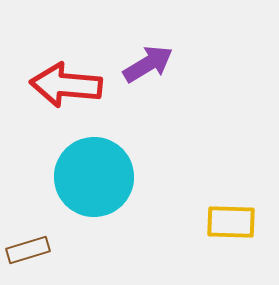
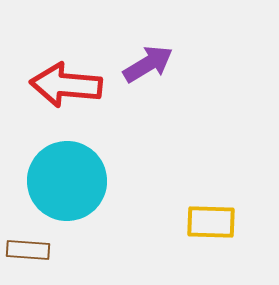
cyan circle: moved 27 px left, 4 px down
yellow rectangle: moved 20 px left
brown rectangle: rotated 21 degrees clockwise
